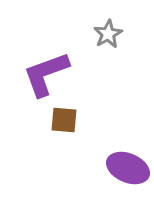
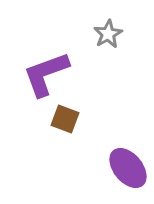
brown square: moved 1 px right, 1 px up; rotated 16 degrees clockwise
purple ellipse: rotated 27 degrees clockwise
